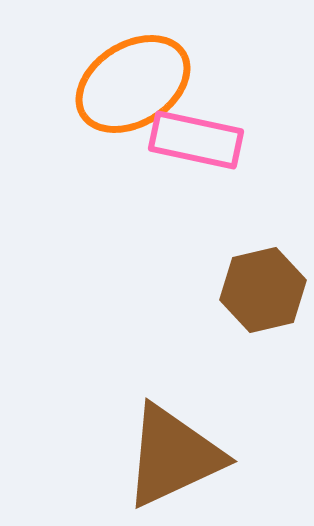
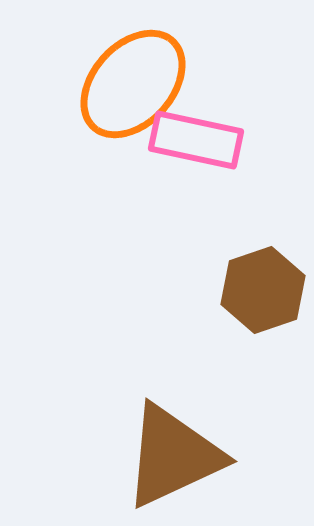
orange ellipse: rotated 16 degrees counterclockwise
brown hexagon: rotated 6 degrees counterclockwise
